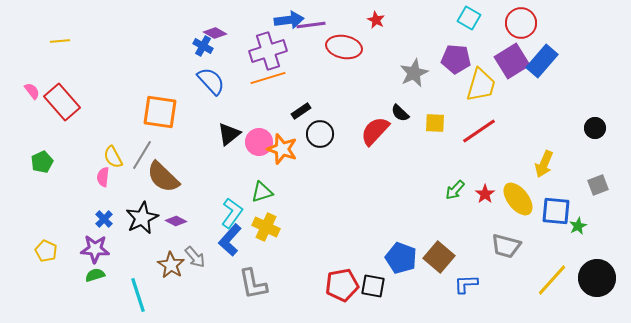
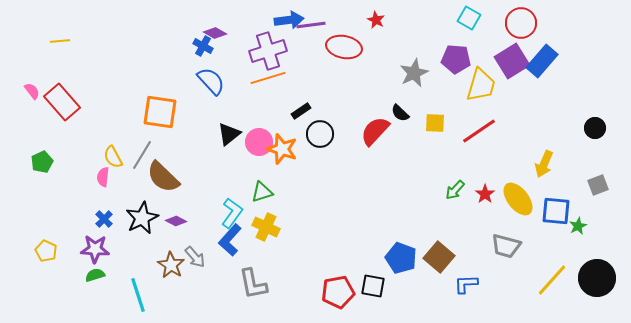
red pentagon at (342, 285): moved 4 px left, 7 px down
